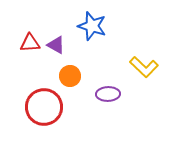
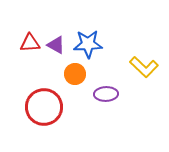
blue star: moved 4 px left, 18 px down; rotated 20 degrees counterclockwise
orange circle: moved 5 px right, 2 px up
purple ellipse: moved 2 px left
